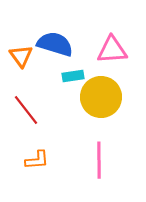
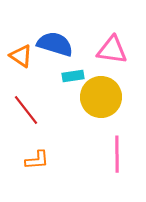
pink triangle: rotated 12 degrees clockwise
orange triangle: rotated 20 degrees counterclockwise
pink line: moved 18 px right, 6 px up
